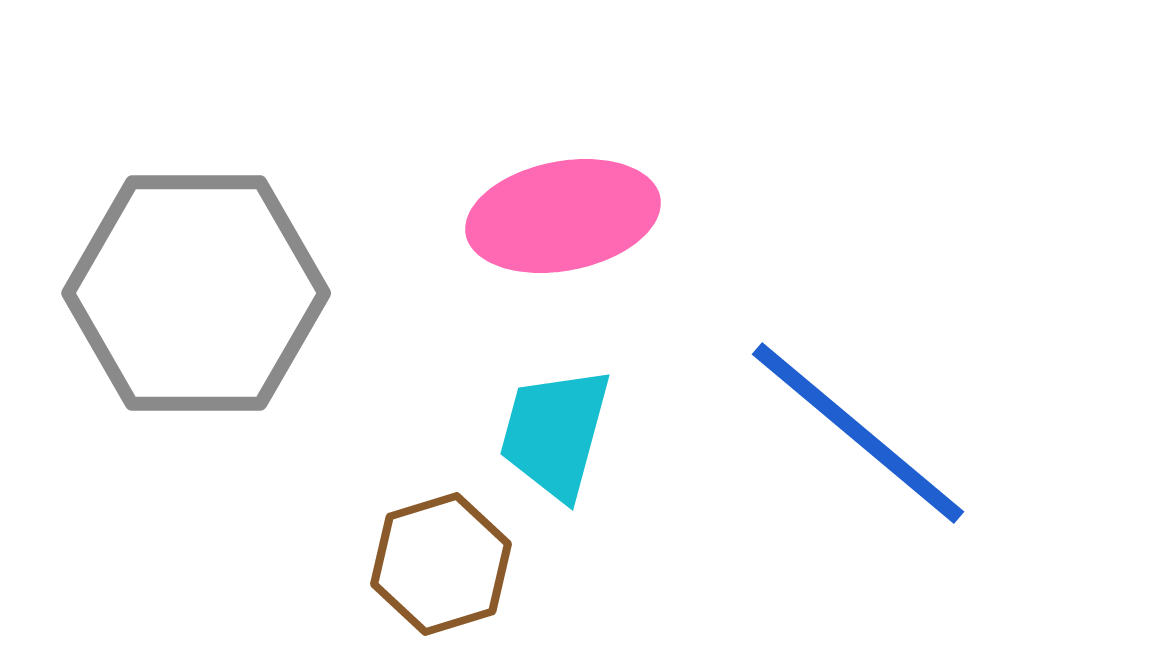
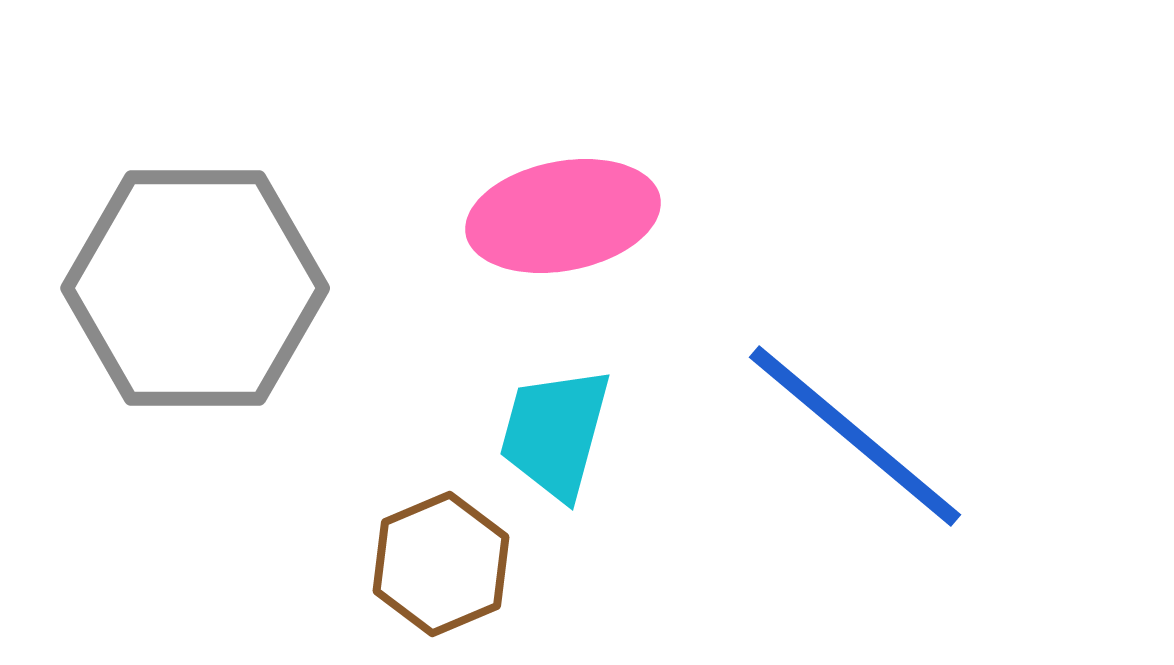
gray hexagon: moved 1 px left, 5 px up
blue line: moved 3 px left, 3 px down
brown hexagon: rotated 6 degrees counterclockwise
